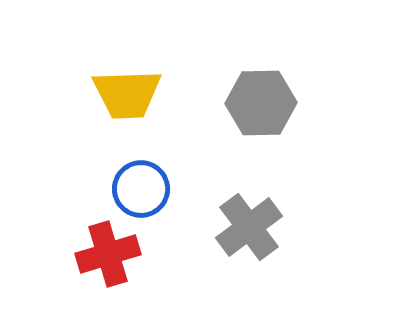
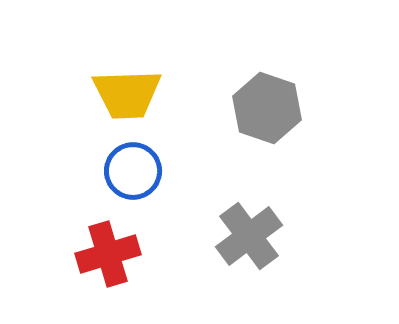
gray hexagon: moved 6 px right, 5 px down; rotated 20 degrees clockwise
blue circle: moved 8 px left, 18 px up
gray cross: moved 9 px down
